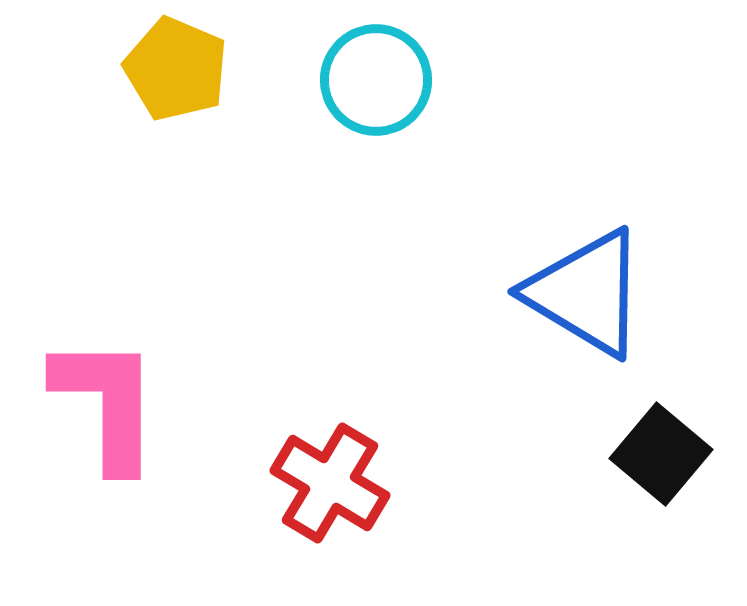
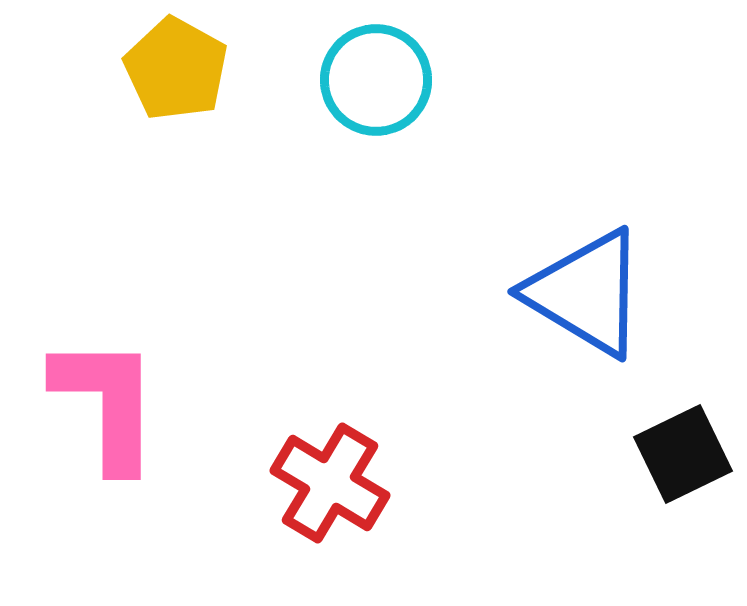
yellow pentagon: rotated 6 degrees clockwise
black square: moved 22 px right; rotated 24 degrees clockwise
